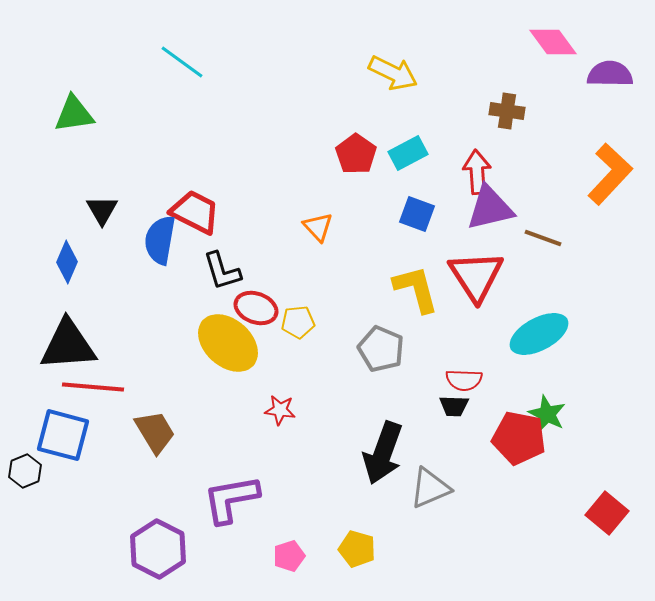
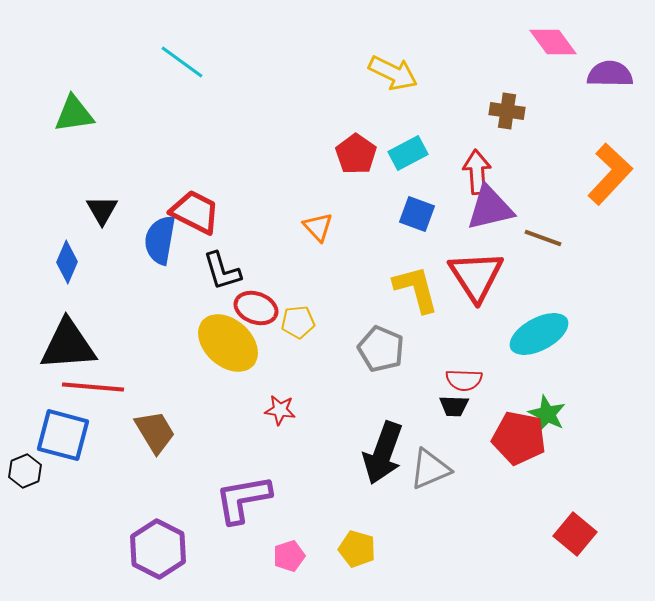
gray triangle at (430, 488): moved 19 px up
purple L-shape at (231, 499): moved 12 px right
red square at (607, 513): moved 32 px left, 21 px down
